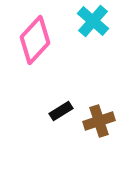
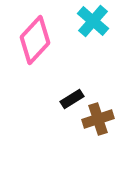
black rectangle: moved 11 px right, 12 px up
brown cross: moved 1 px left, 2 px up
